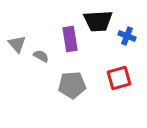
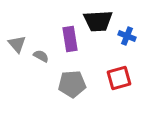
gray pentagon: moved 1 px up
